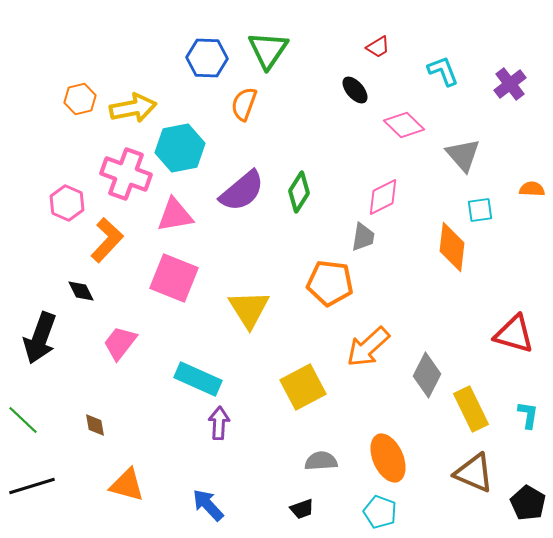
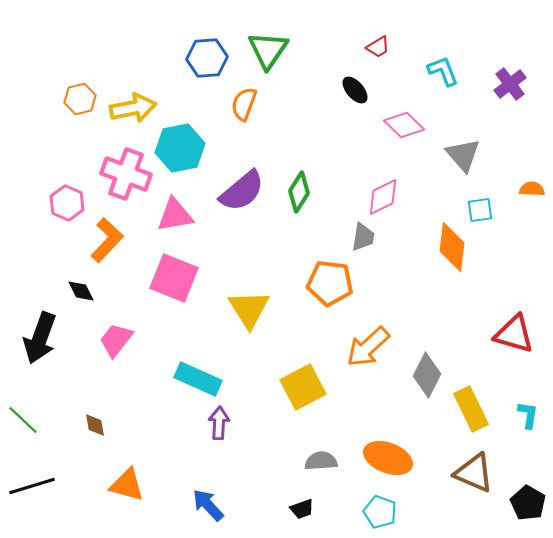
blue hexagon at (207, 58): rotated 6 degrees counterclockwise
pink trapezoid at (120, 343): moved 4 px left, 3 px up
orange ellipse at (388, 458): rotated 45 degrees counterclockwise
